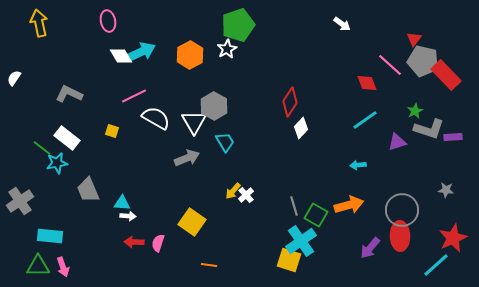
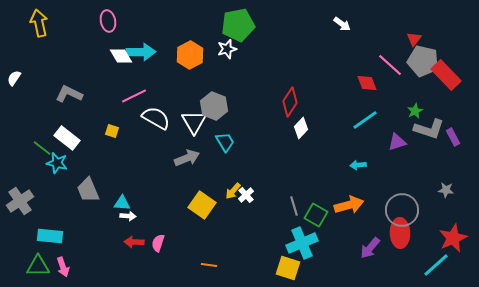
green pentagon at (238, 25): rotated 8 degrees clockwise
white star at (227, 49): rotated 12 degrees clockwise
cyan arrow at (141, 52): rotated 24 degrees clockwise
gray hexagon at (214, 106): rotated 8 degrees counterclockwise
purple rectangle at (453, 137): rotated 66 degrees clockwise
cyan star at (57, 163): rotated 25 degrees clockwise
yellow square at (192, 222): moved 10 px right, 17 px up
red ellipse at (400, 236): moved 3 px up
cyan cross at (301, 241): moved 1 px right, 2 px down; rotated 12 degrees clockwise
yellow square at (289, 260): moved 1 px left, 8 px down
